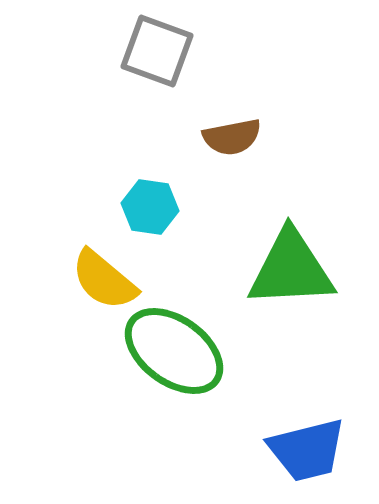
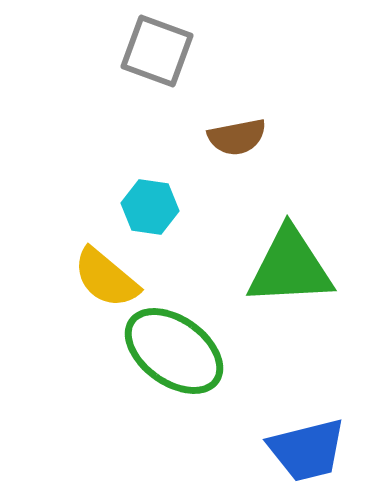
brown semicircle: moved 5 px right
green triangle: moved 1 px left, 2 px up
yellow semicircle: moved 2 px right, 2 px up
